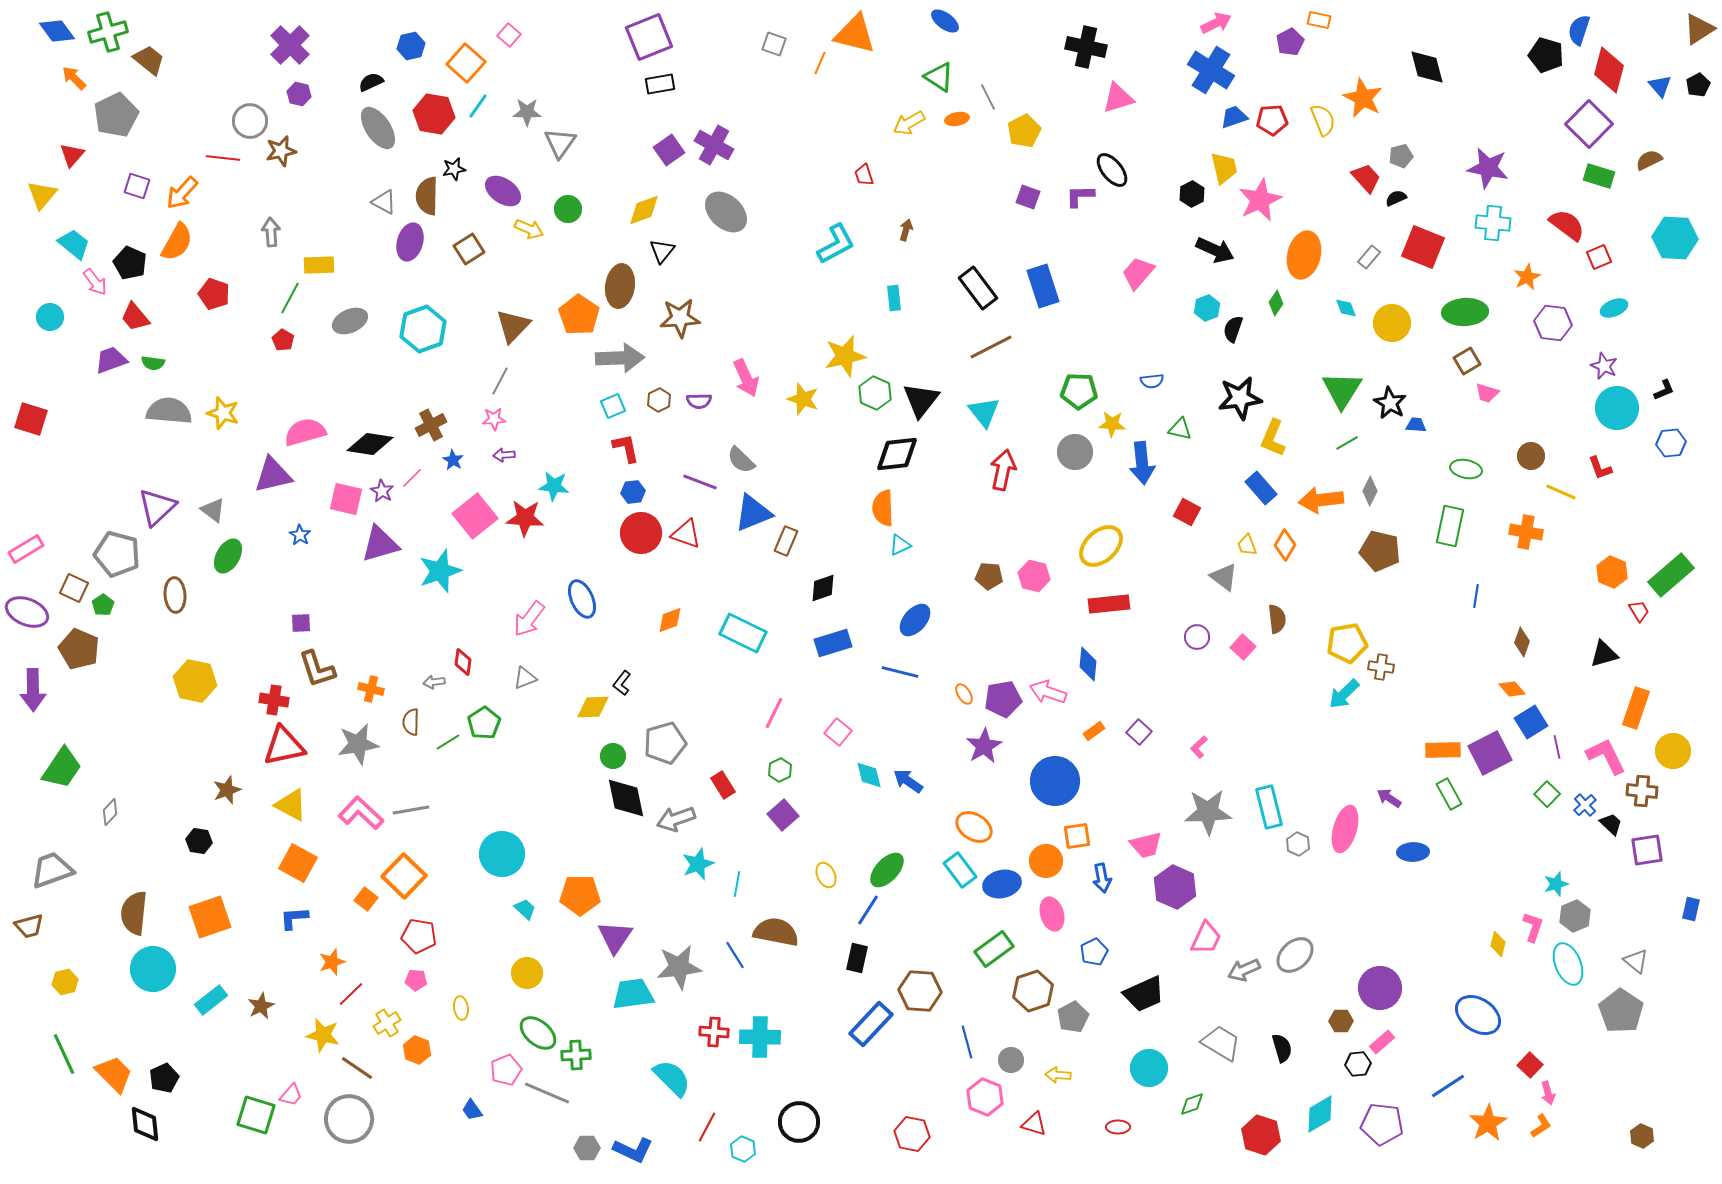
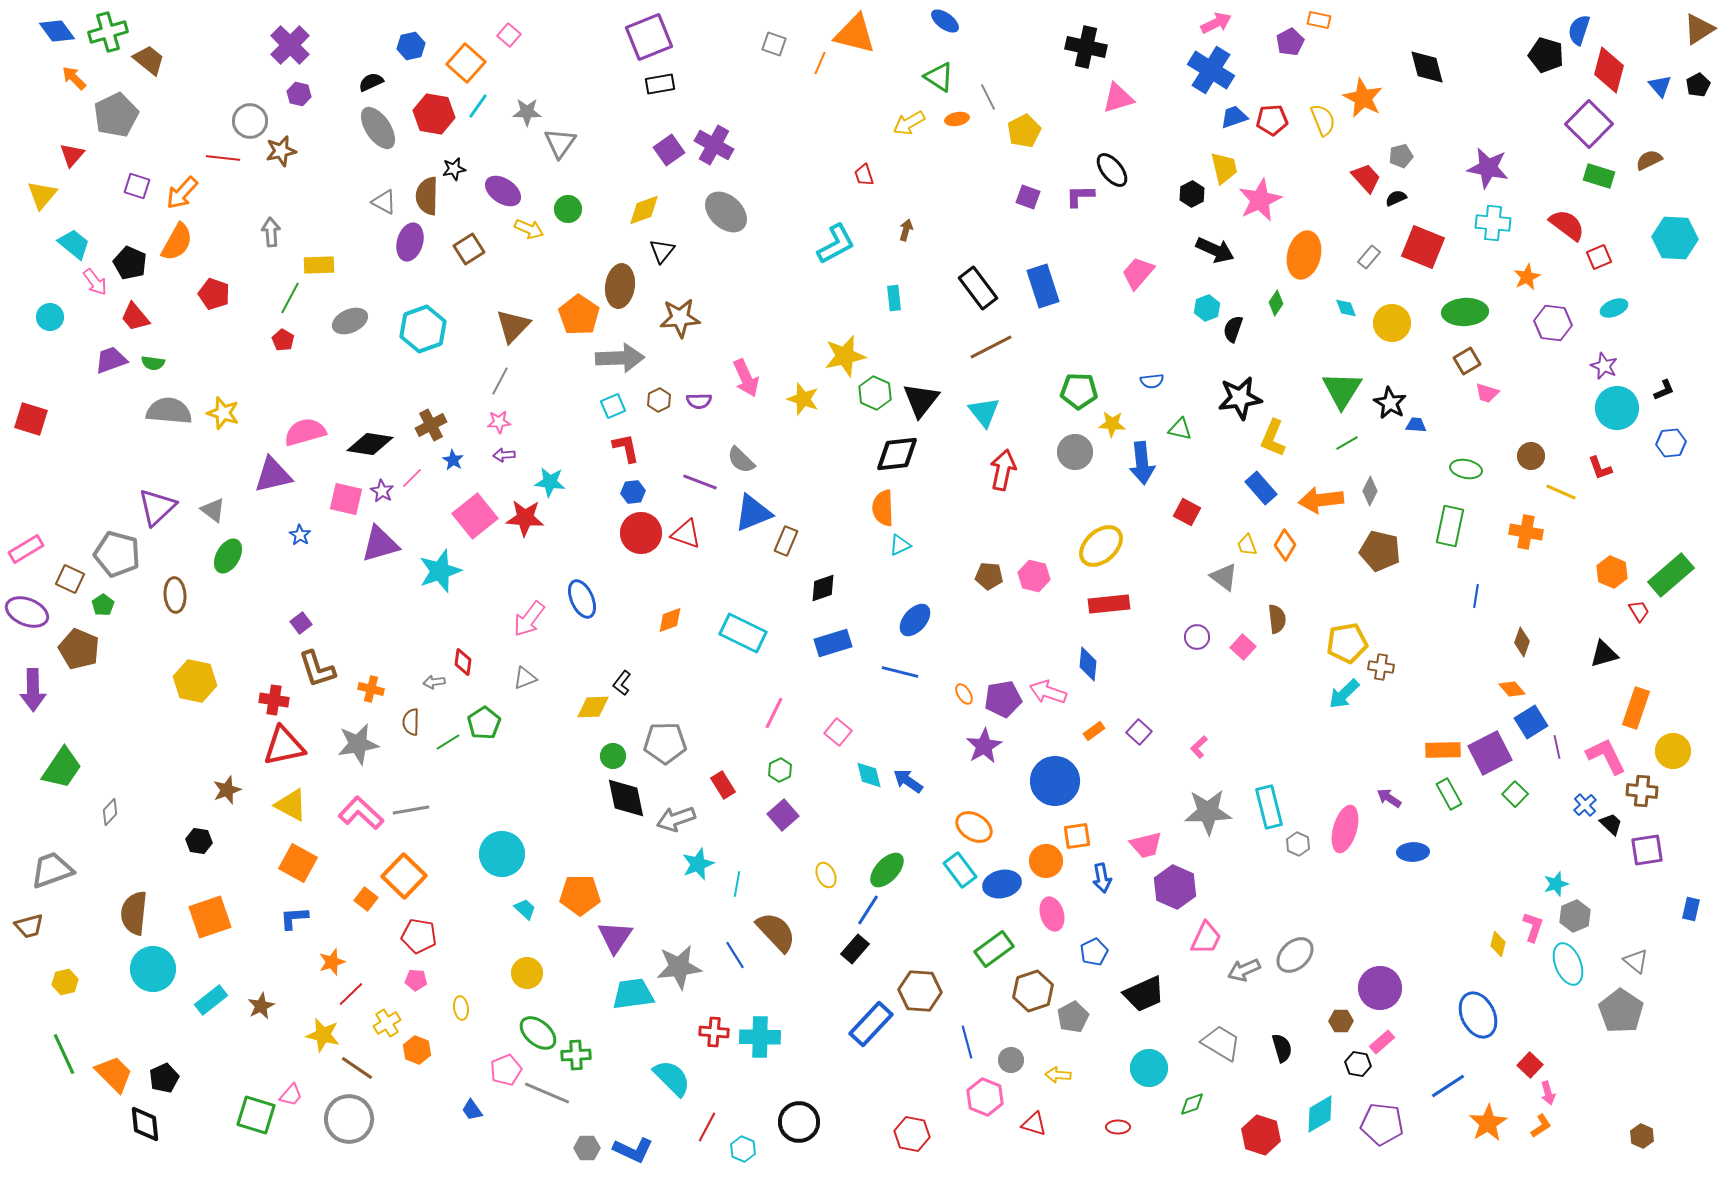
pink star at (494, 419): moved 5 px right, 3 px down
cyan star at (554, 486): moved 4 px left, 4 px up
brown square at (74, 588): moved 4 px left, 9 px up
purple square at (301, 623): rotated 35 degrees counterclockwise
gray pentagon at (665, 743): rotated 15 degrees clockwise
green square at (1547, 794): moved 32 px left
brown semicircle at (776, 932): rotated 36 degrees clockwise
black rectangle at (857, 958): moved 2 px left, 9 px up; rotated 28 degrees clockwise
blue ellipse at (1478, 1015): rotated 30 degrees clockwise
black hexagon at (1358, 1064): rotated 15 degrees clockwise
